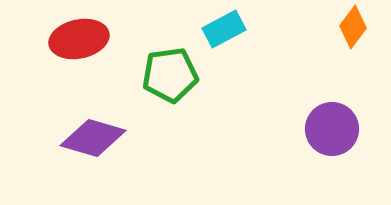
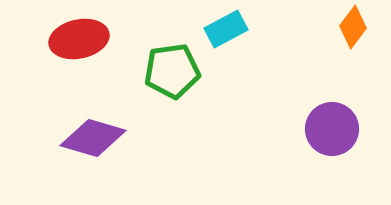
cyan rectangle: moved 2 px right
green pentagon: moved 2 px right, 4 px up
